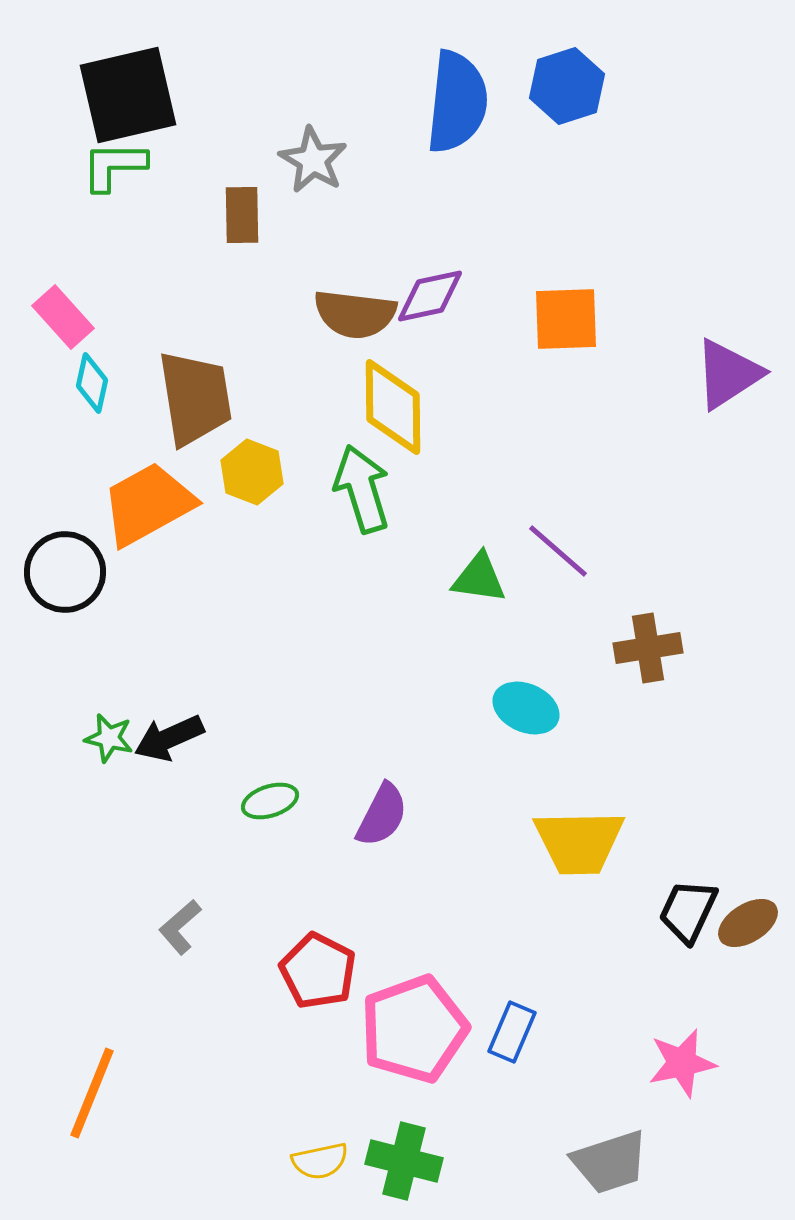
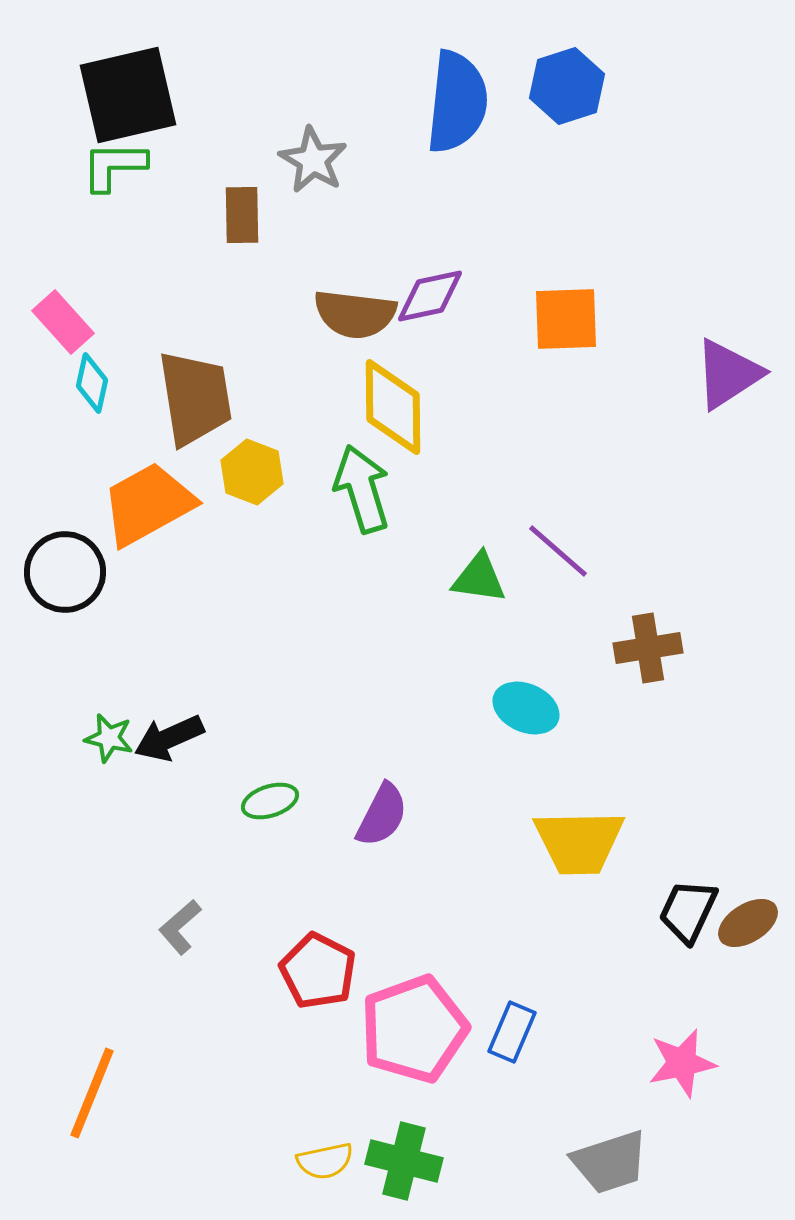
pink rectangle: moved 5 px down
yellow semicircle: moved 5 px right
